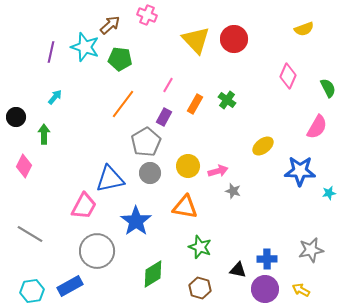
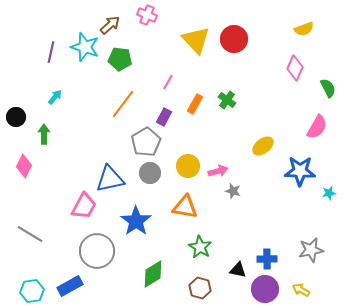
pink diamond at (288, 76): moved 7 px right, 8 px up
pink line at (168, 85): moved 3 px up
green star at (200, 247): rotated 10 degrees clockwise
